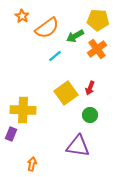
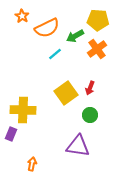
orange semicircle: rotated 10 degrees clockwise
cyan line: moved 2 px up
